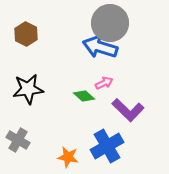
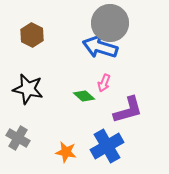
brown hexagon: moved 6 px right, 1 px down
pink arrow: rotated 138 degrees clockwise
black star: rotated 20 degrees clockwise
purple L-shape: rotated 60 degrees counterclockwise
gray cross: moved 2 px up
orange star: moved 2 px left, 5 px up
